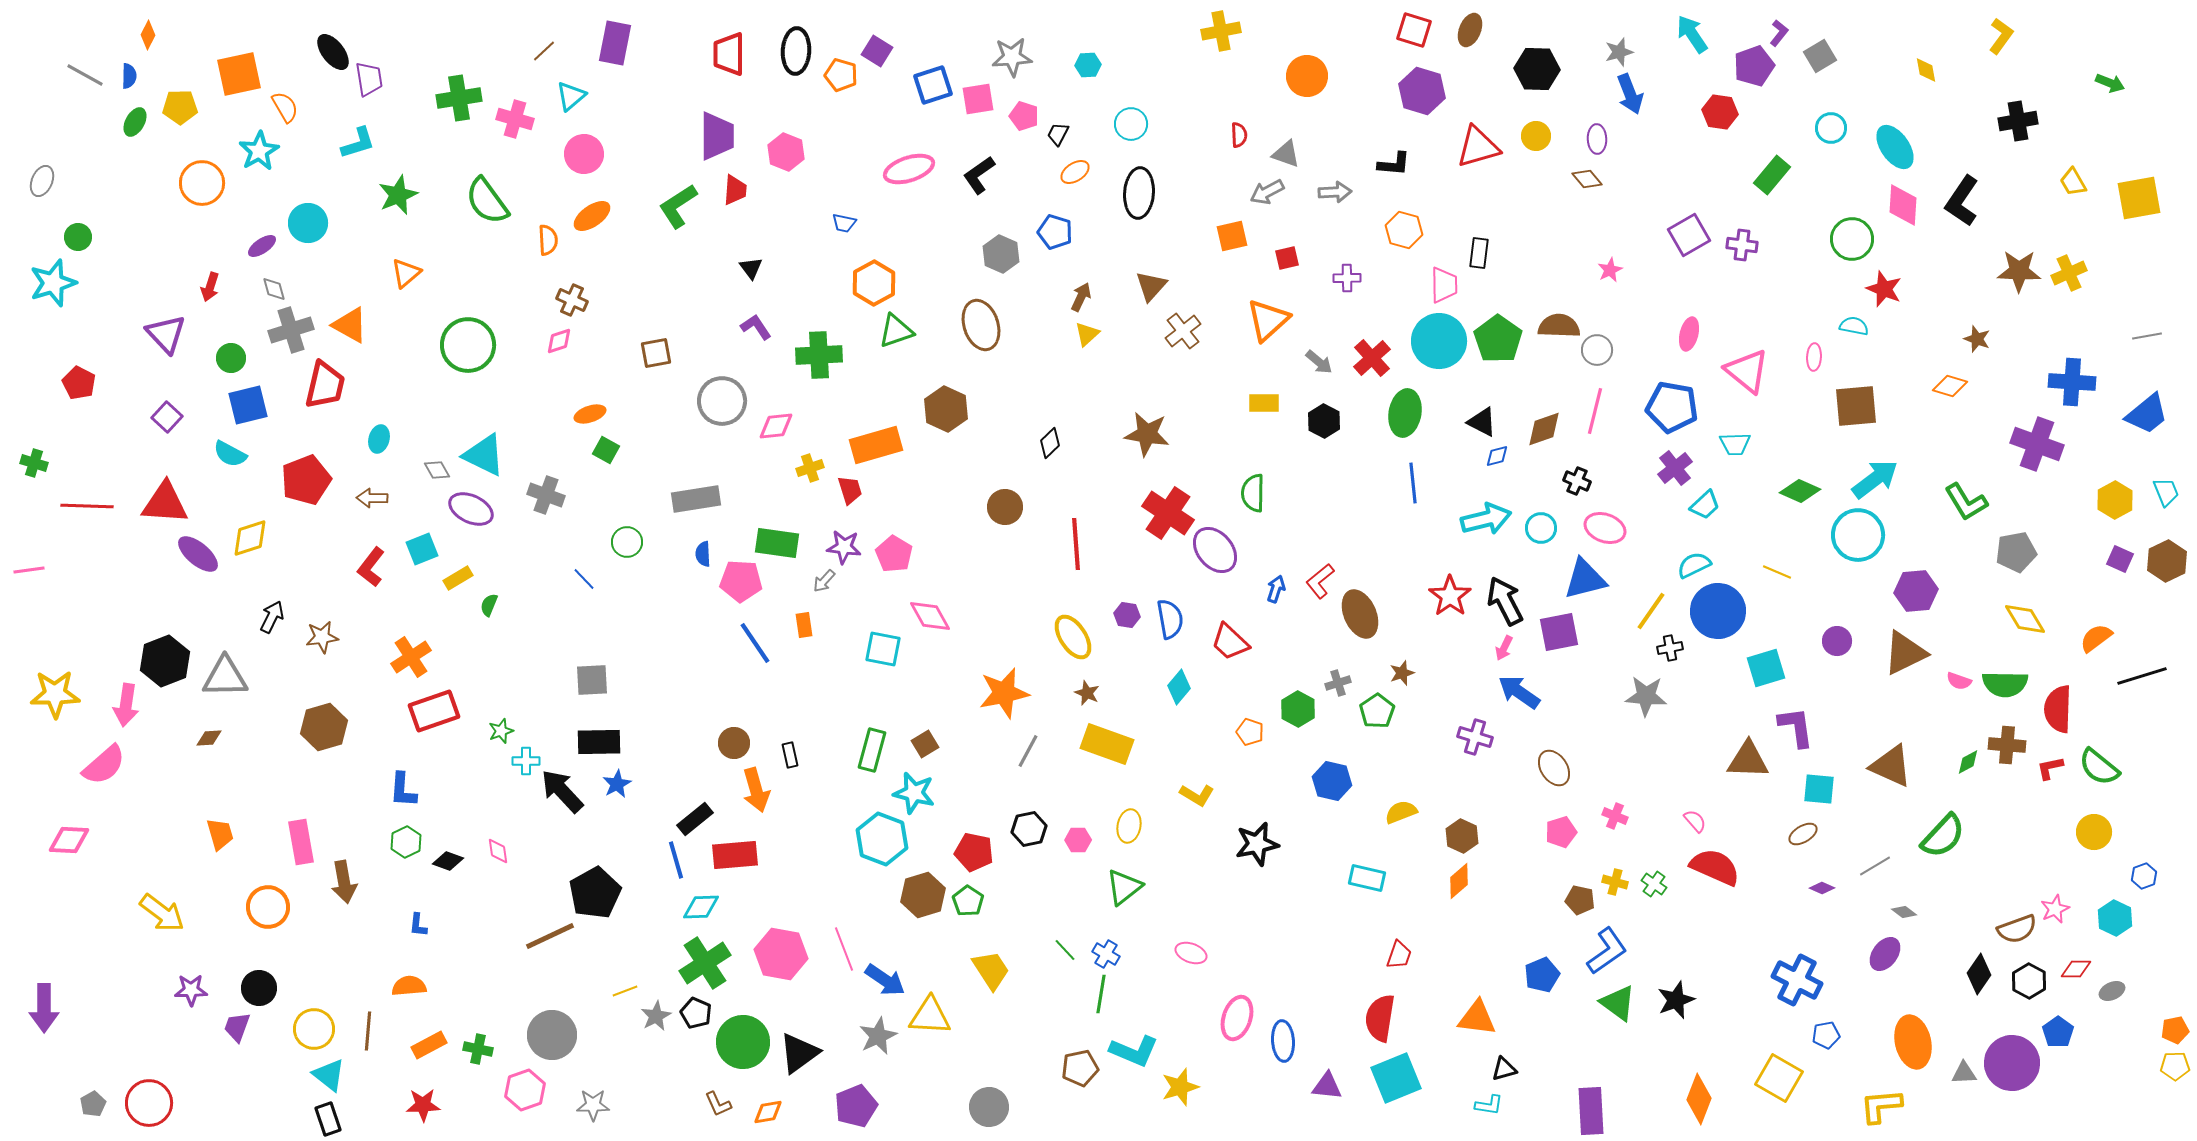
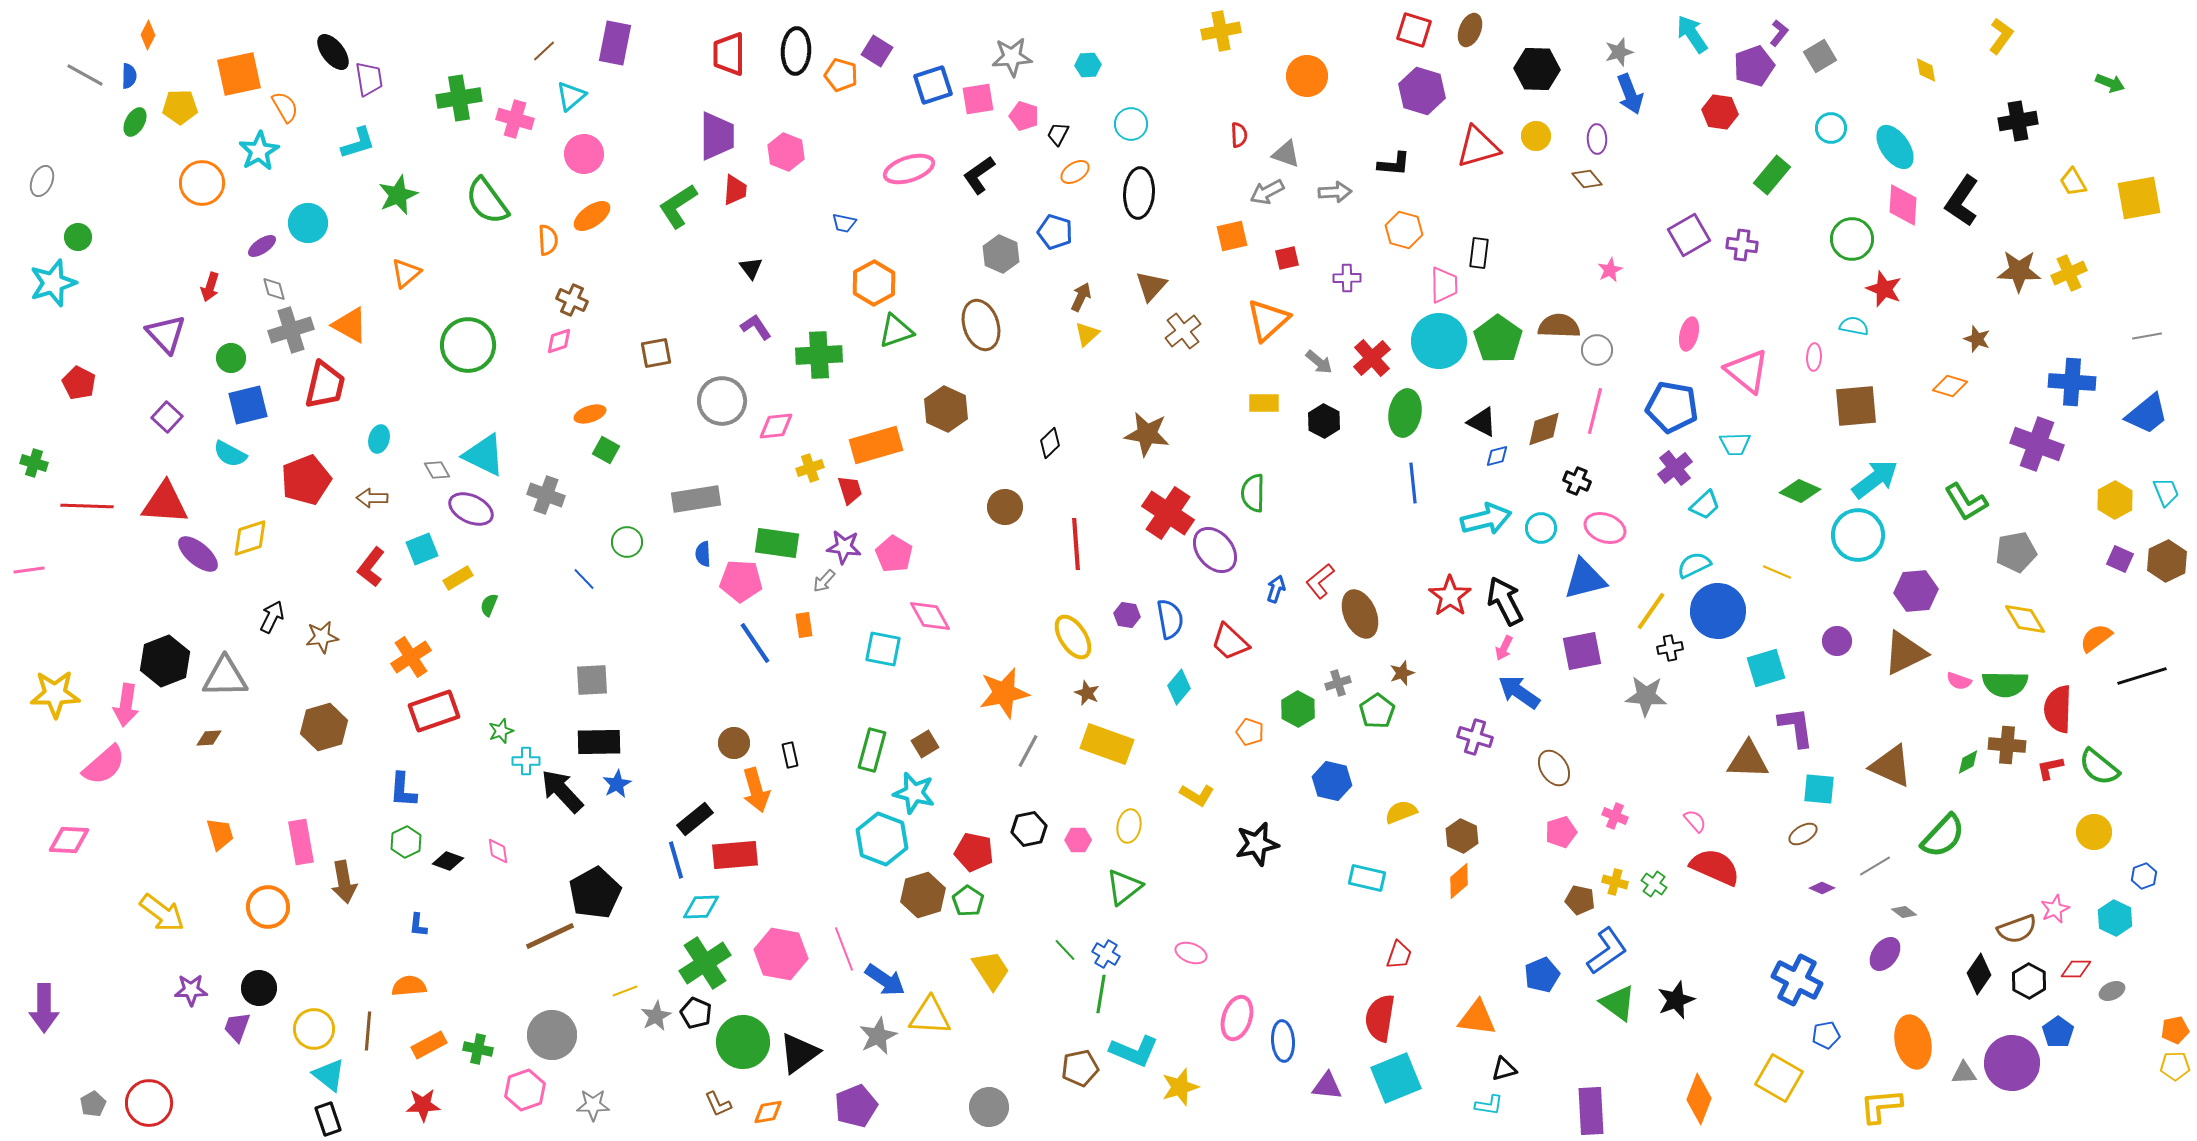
purple square at (1559, 632): moved 23 px right, 19 px down
